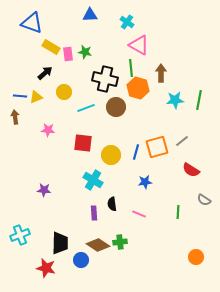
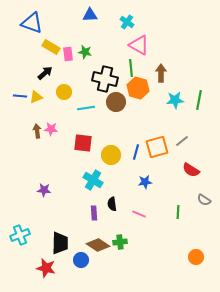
brown circle at (116, 107): moved 5 px up
cyan line at (86, 108): rotated 12 degrees clockwise
brown arrow at (15, 117): moved 22 px right, 14 px down
pink star at (48, 130): moved 3 px right, 1 px up
